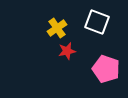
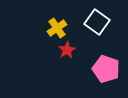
white square: rotated 15 degrees clockwise
red star: moved 1 px up; rotated 18 degrees counterclockwise
